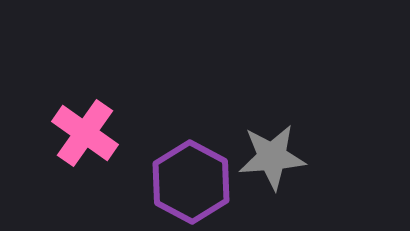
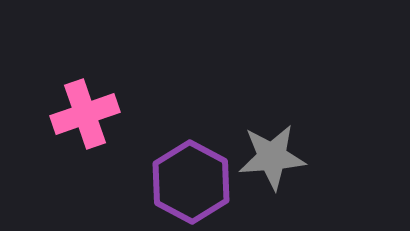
pink cross: moved 19 px up; rotated 36 degrees clockwise
